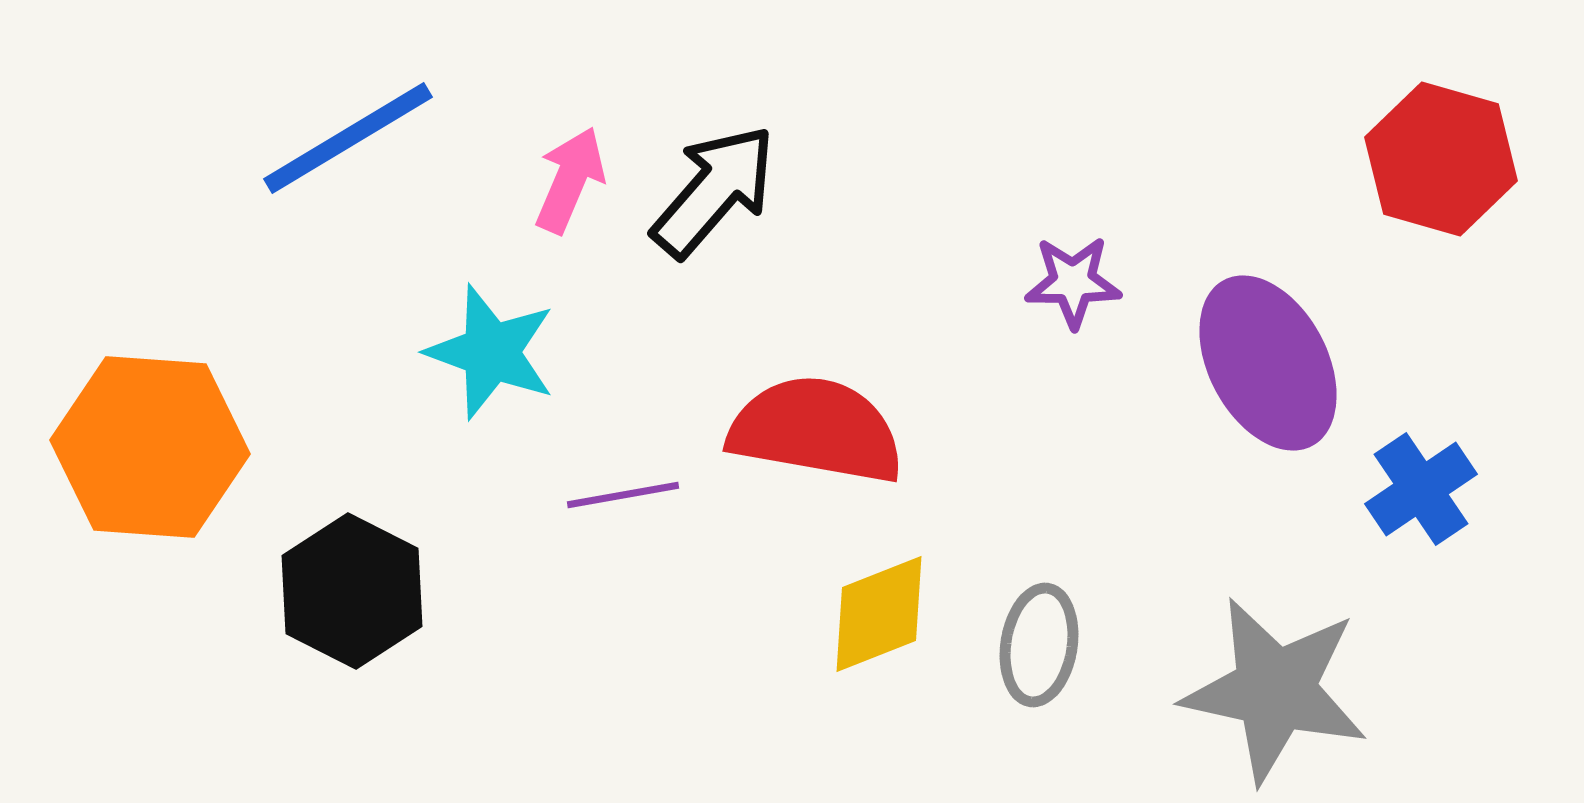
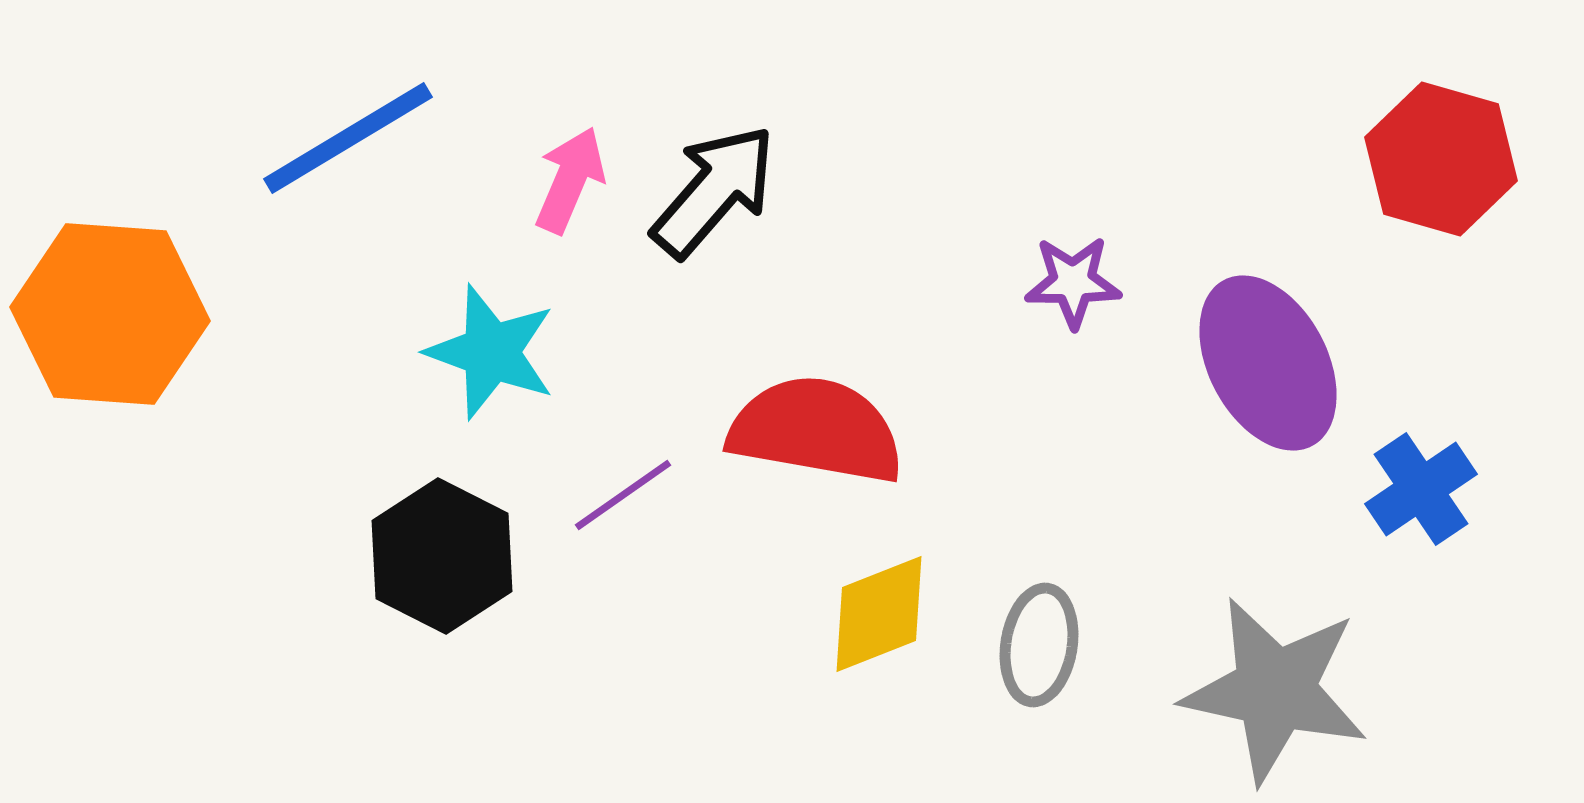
orange hexagon: moved 40 px left, 133 px up
purple line: rotated 25 degrees counterclockwise
black hexagon: moved 90 px right, 35 px up
